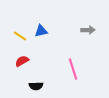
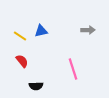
red semicircle: rotated 80 degrees clockwise
